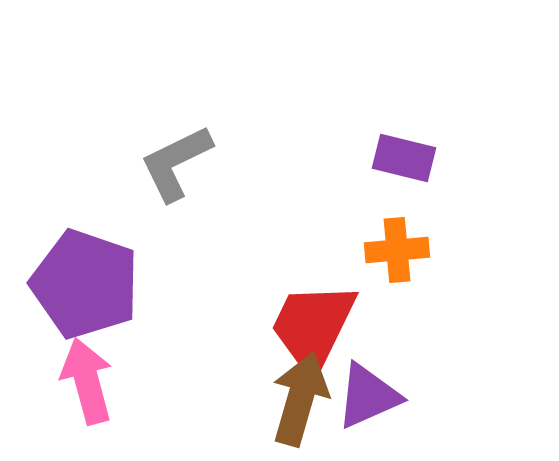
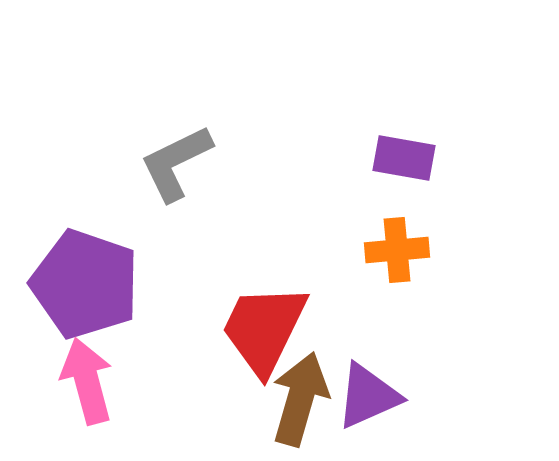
purple rectangle: rotated 4 degrees counterclockwise
red trapezoid: moved 49 px left, 2 px down
